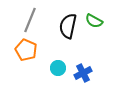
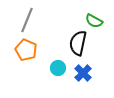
gray line: moved 3 px left
black semicircle: moved 10 px right, 17 px down
blue cross: rotated 18 degrees counterclockwise
